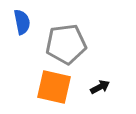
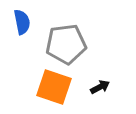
orange square: rotated 6 degrees clockwise
